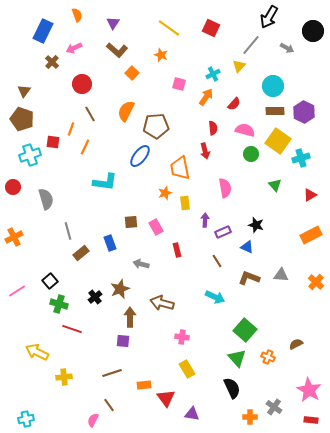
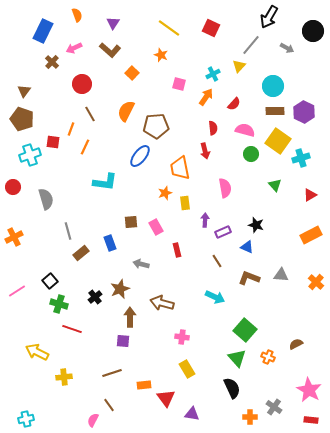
brown L-shape at (117, 50): moved 7 px left
